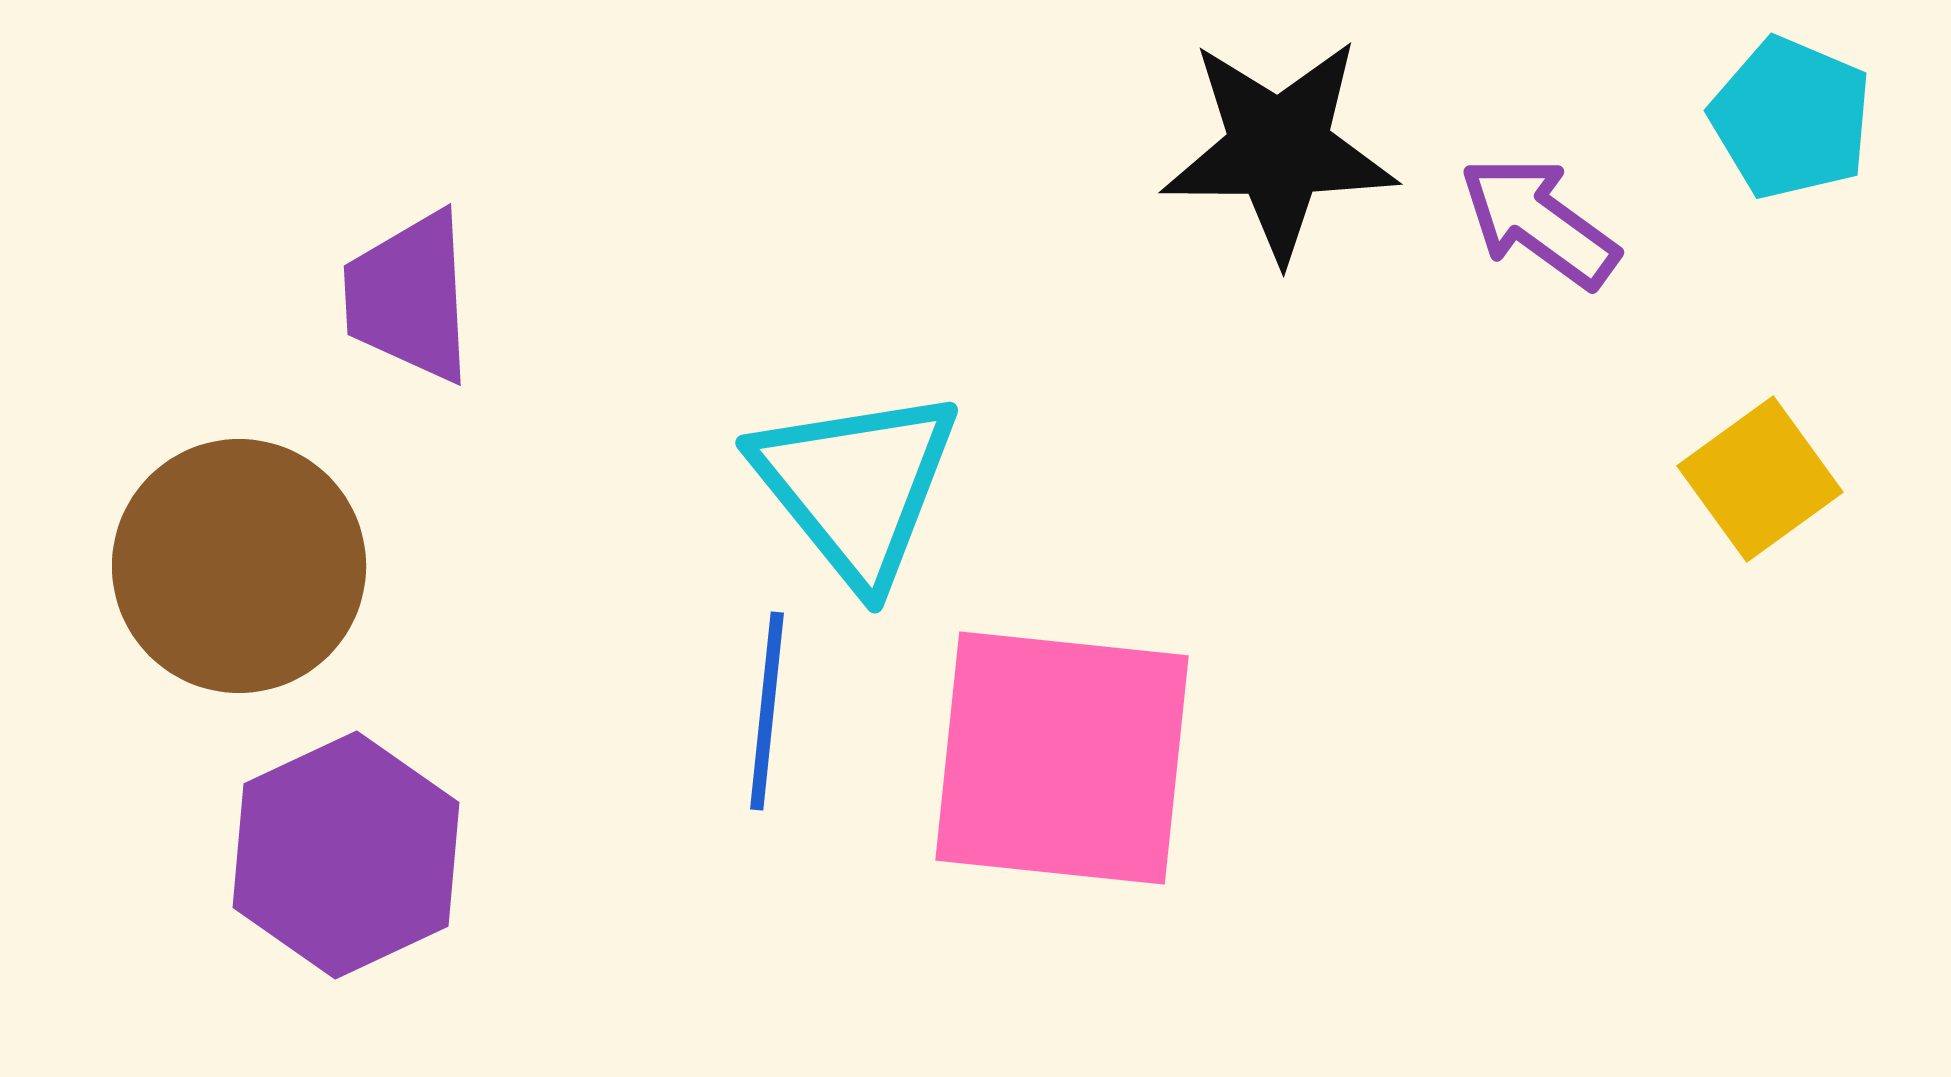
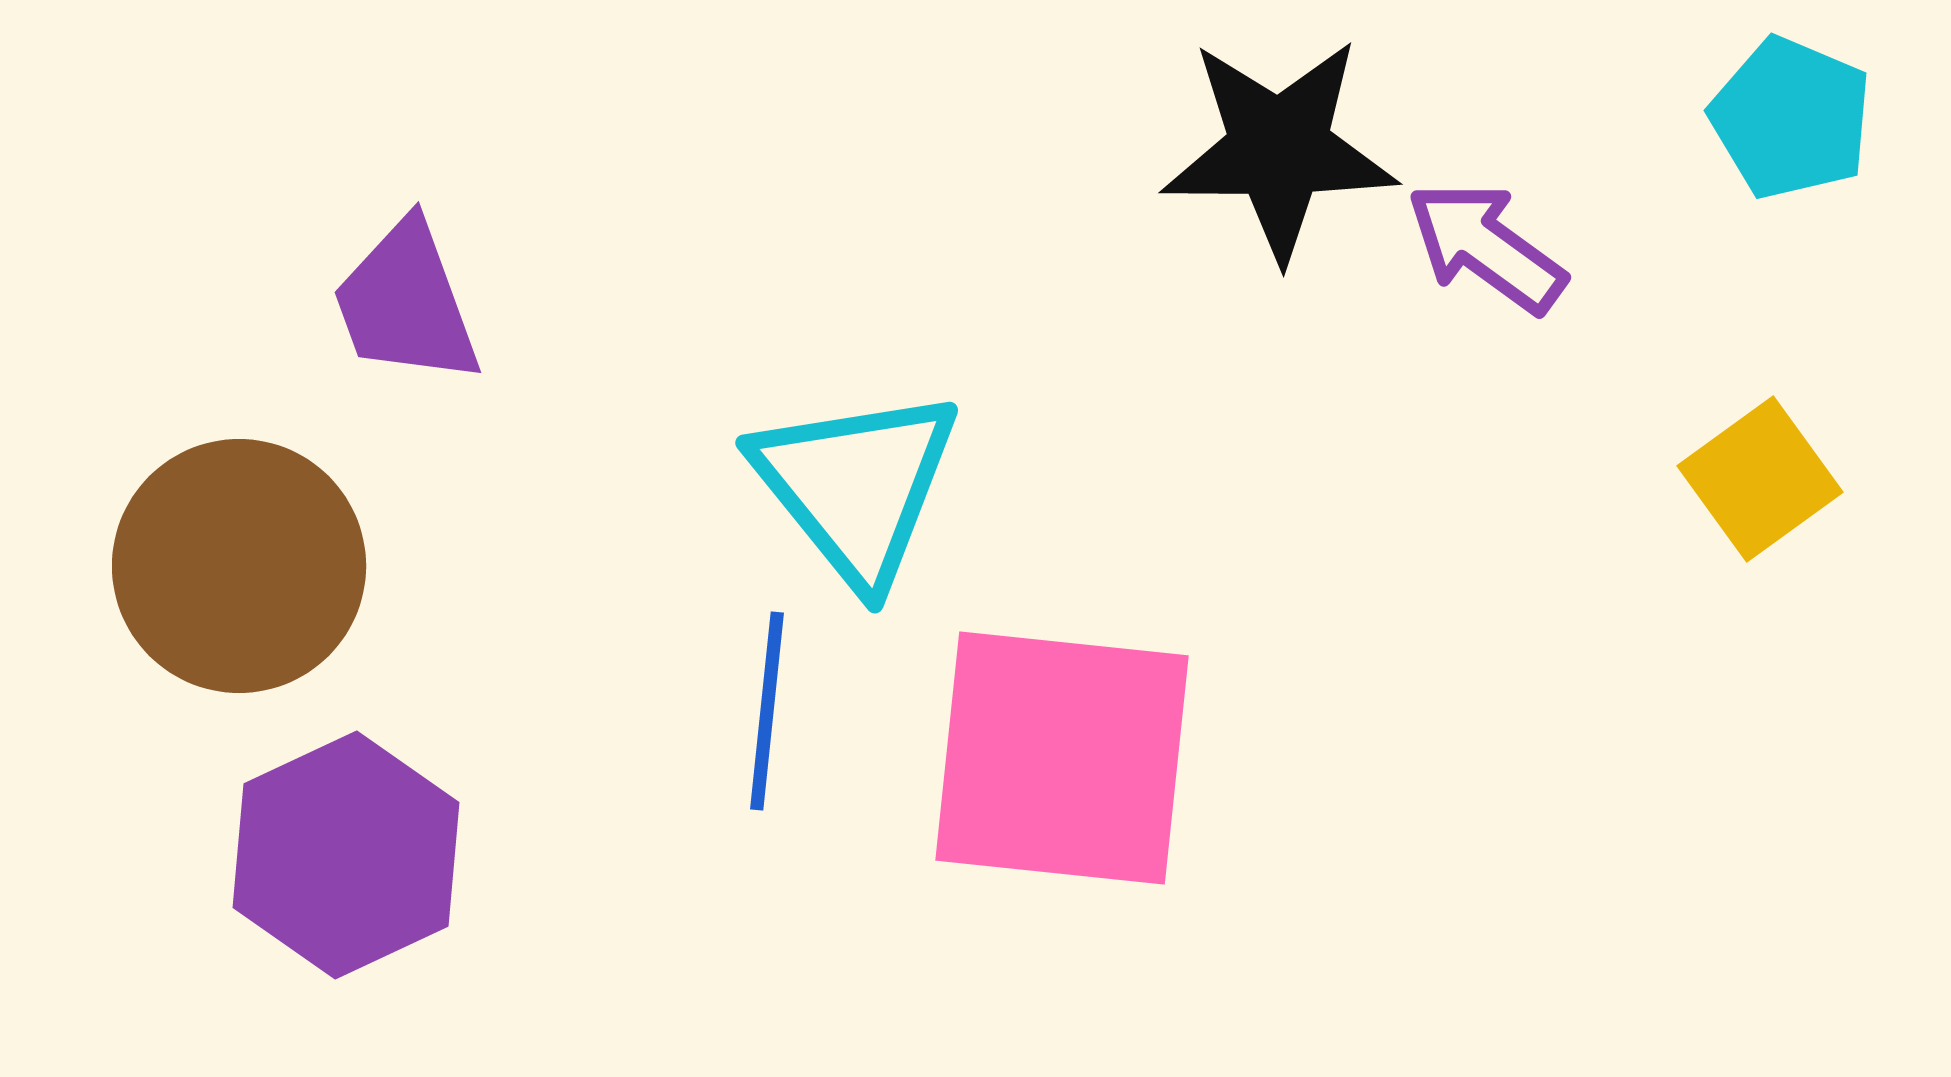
purple arrow: moved 53 px left, 25 px down
purple trapezoid: moved 3 px left, 6 px down; rotated 17 degrees counterclockwise
